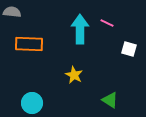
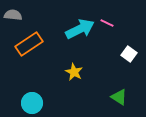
gray semicircle: moved 1 px right, 3 px down
cyan arrow: rotated 64 degrees clockwise
orange rectangle: rotated 36 degrees counterclockwise
white square: moved 5 px down; rotated 21 degrees clockwise
yellow star: moved 3 px up
green triangle: moved 9 px right, 3 px up
